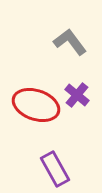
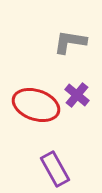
gray L-shape: rotated 44 degrees counterclockwise
